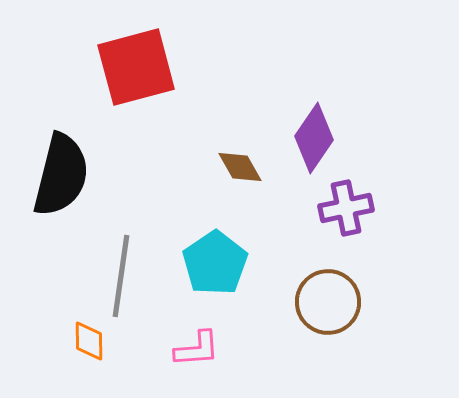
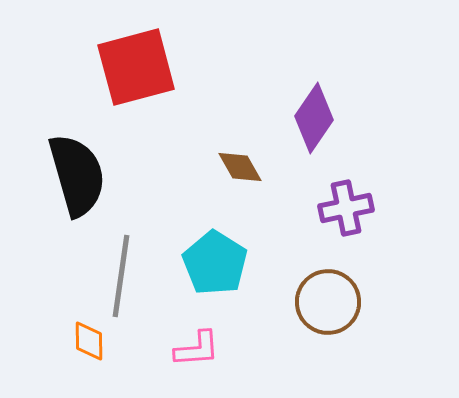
purple diamond: moved 20 px up
black semicircle: moved 16 px right; rotated 30 degrees counterclockwise
cyan pentagon: rotated 6 degrees counterclockwise
